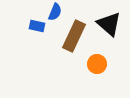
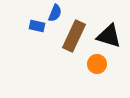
blue semicircle: moved 1 px down
black triangle: moved 12 px down; rotated 24 degrees counterclockwise
